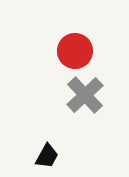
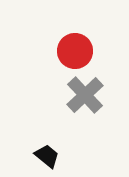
black trapezoid: rotated 80 degrees counterclockwise
